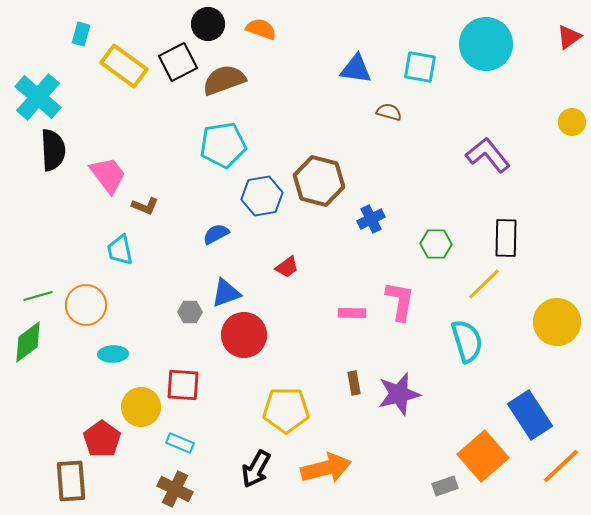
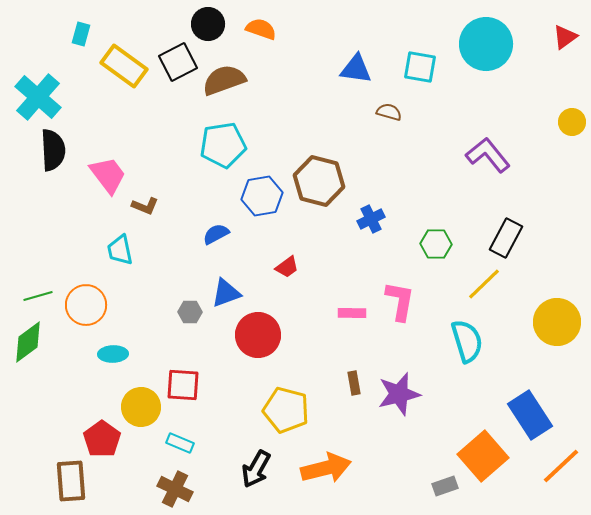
red triangle at (569, 37): moved 4 px left
black rectangle at (506, 238): rotated 27 degrees clockwise
red circle at (244, 335): moved 14 px right
yellow pentagon at (286, 410): rotated 15 degrees clockwise
